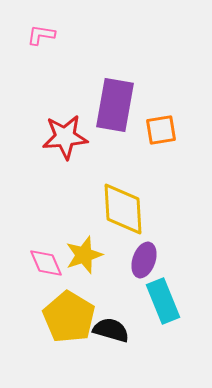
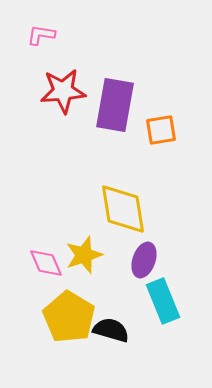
red star: moved 2 px left, 46 px up
yellow diamond: rotated 6 degrees counterclockwise
